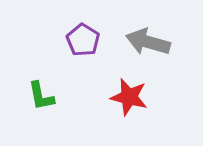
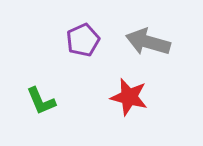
purple pentagon: rotated 16 degrees clockwise
green L-shape: moved 5 px down; rotated 12 degrees counterclockwise
